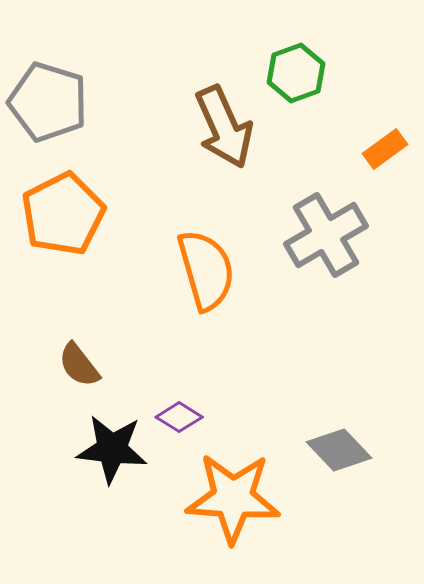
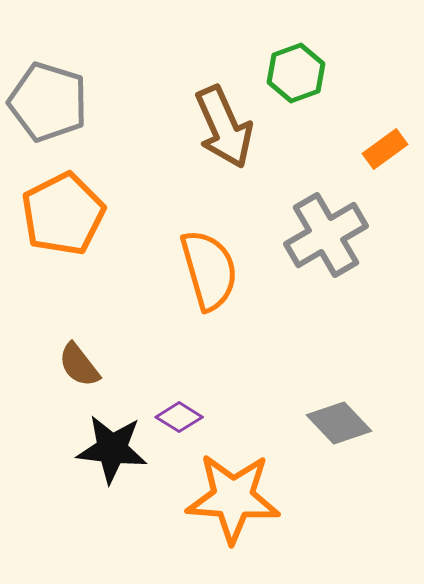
orange semicircle: moved 3 px right
gray diamond: moved 27 px up
